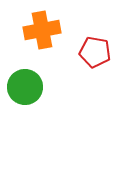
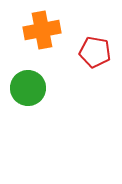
green circle: moved 3 px right, 1 px down
